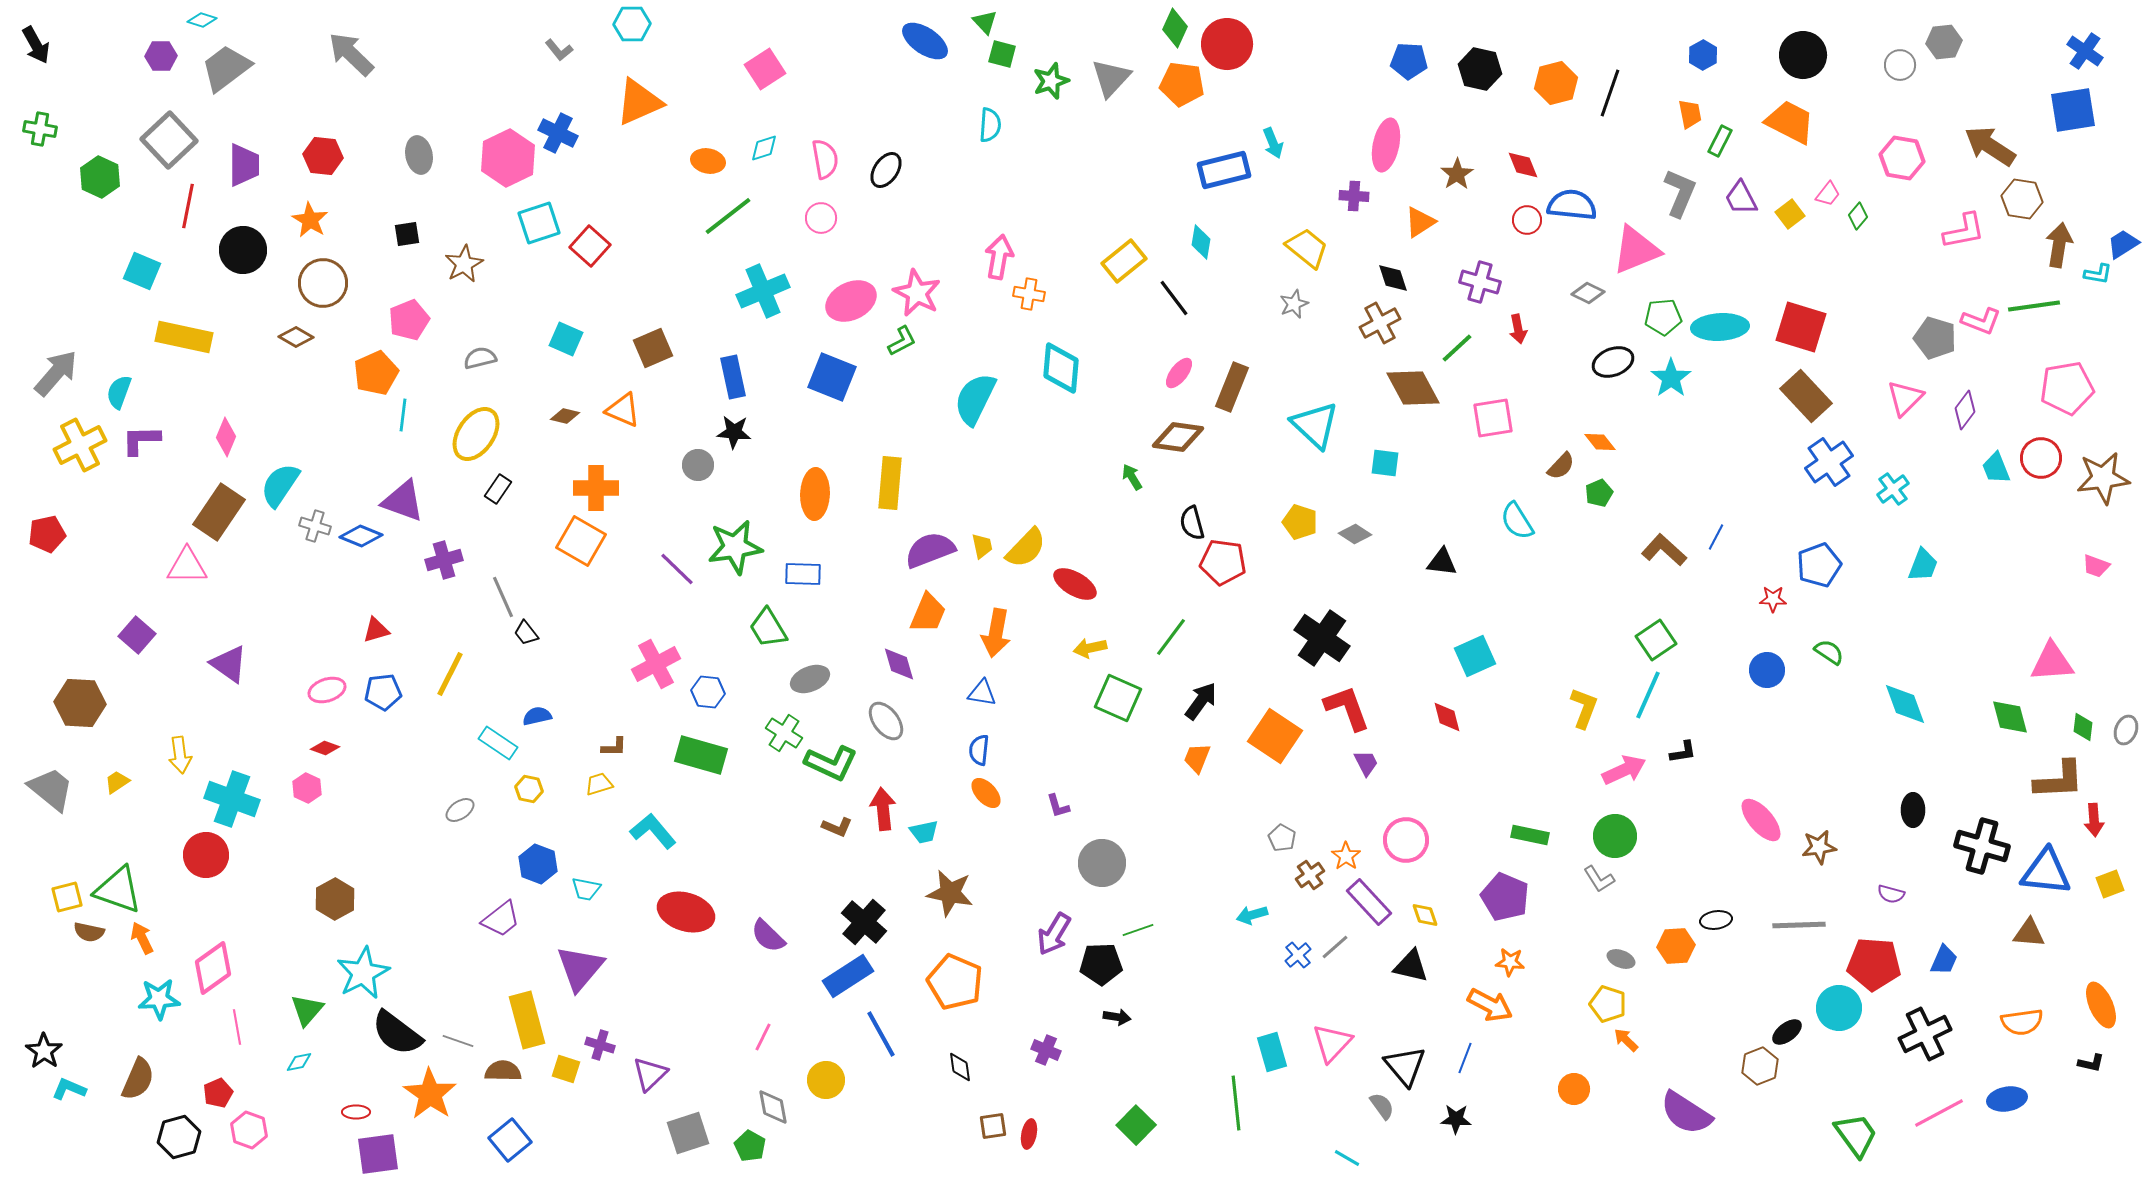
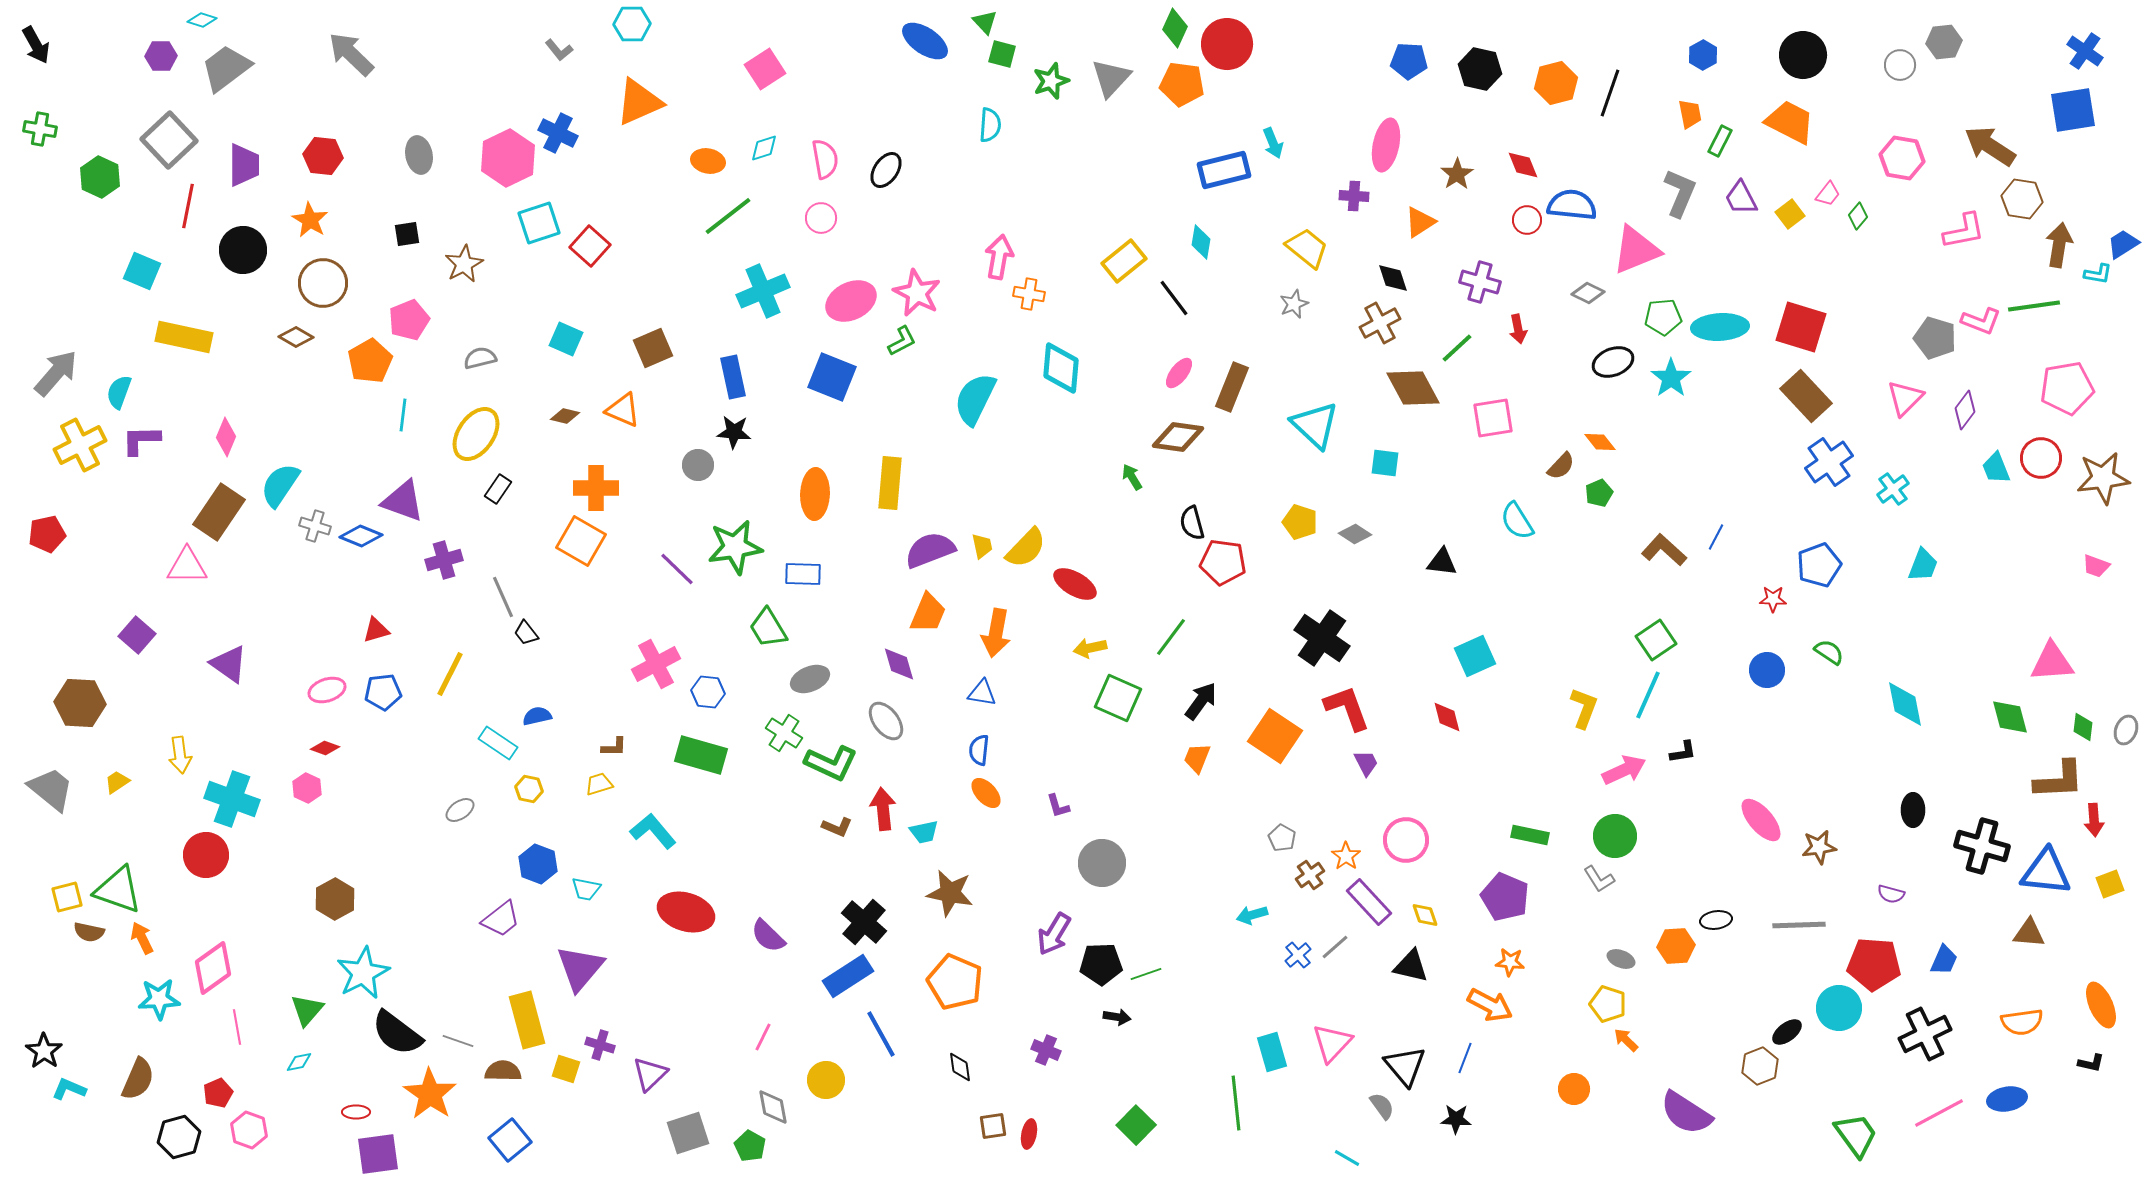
orange pentagon at (376, 373): moved 6 px left, 12 px up; rotated 6 degrees counterclockwise
cyan diamond at (1905, 704): rotated 9 degrees clockwise
green line at (1138, 930): moved 8 px right, 44 px down
